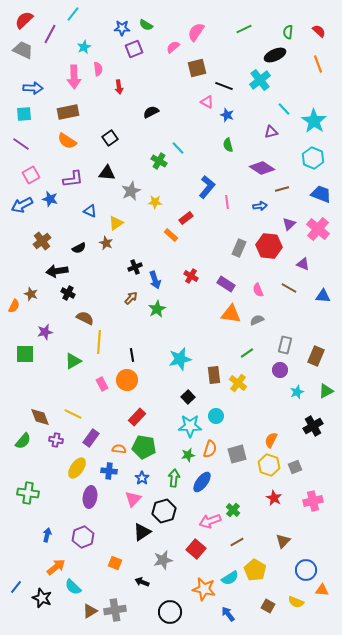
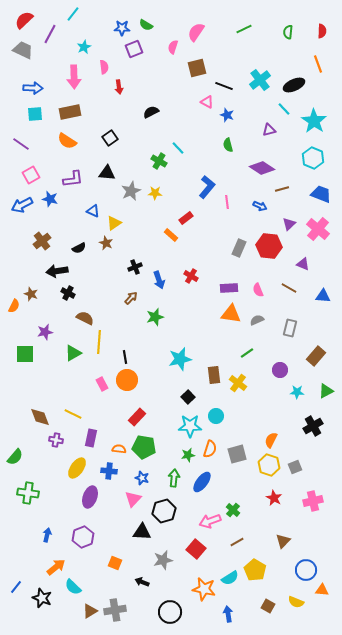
red semicircle at (319, 31): moved 3 px right; rotated 48 degrees clockwise
pink semicircle at (173, 47): rotated 32 degrees counterclockwise
black ellipse at (275, 55): moved 19 px right, 30 px down
pink semicircle at (98, 69): moved 6 px right, 2 px up
brown rectangle at (68, 112): moved 2 px right
cyan square at (24, 114): moved 11 px right
purple triangle at (271, 132): moved 2 px left, 2 px up
yellow star at (155, 202): moved 9 px up
blue arrow at (260, 206): rotated 32 degrees clockwise
blue triangle at (90, 211): moved 3 px right
yellow triangle at (116, 223): moved 2 px left
blue arrow at (155, 280): moved 4 px right
purple rectangle at (226, 284): moved 3 px right, 4 px down; rotated 36 degrees counterclockwise
green star at (157, 309): moved 2 px left, 8 px down; rotated 12 degrees clockwise
gray rectangle at (285, 345): moved 5 px right, 17 px up
black line at (132, 355): moved 7 px left, 2 px down
brown rectangle at (316, 356): rotated 18 degrees clockwise
green triangle at (73, 361): moved 8 px up
cyan star at (297, 392): rotated 24 degrees clockwise
purple rectangle at (91, 438): rotated 24 degrees counterclockwise
green semicircle at (23, 441): moved 8 px left, 16 px down
blue star at (142, 478): rotated 16 degrees counterclockwise
purple ellipse at (90, 497): rotated 10 degrees clockwise
black triangle at (142, 532): rotated 36 degrees clockwise
blue arrow at (228, 614): rotated 28 degrees clockwise
